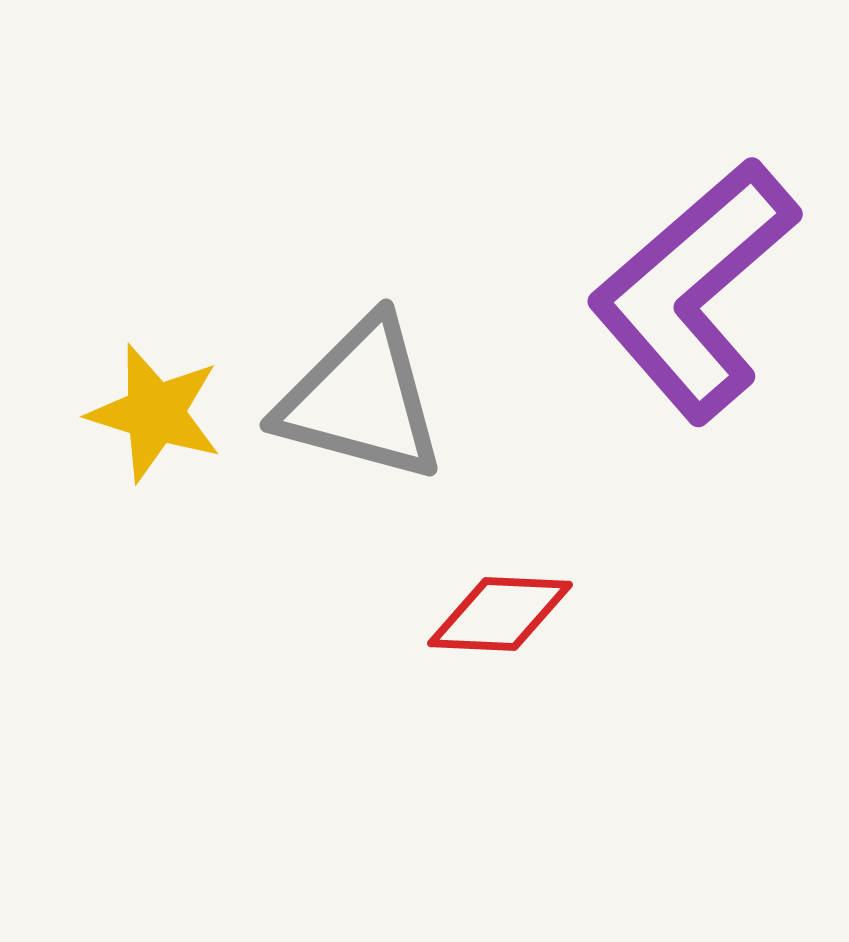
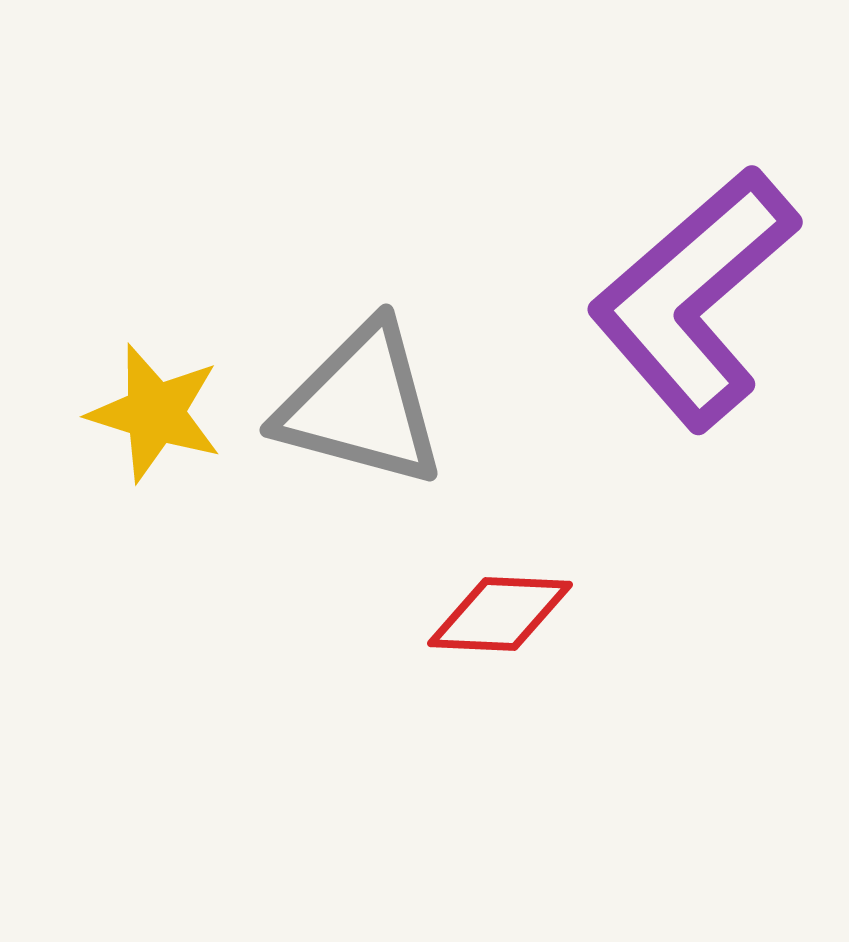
purple L-shape: moved 8 px down
gray triangle: moved 5 px down
